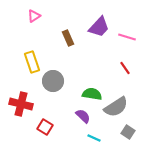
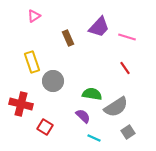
gray square: rotated 24 degrees clockwise
